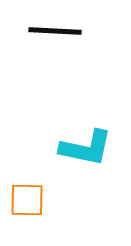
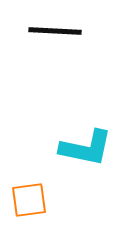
orange square: moved 2 px right; rotated 9 degrees counterclockwise
